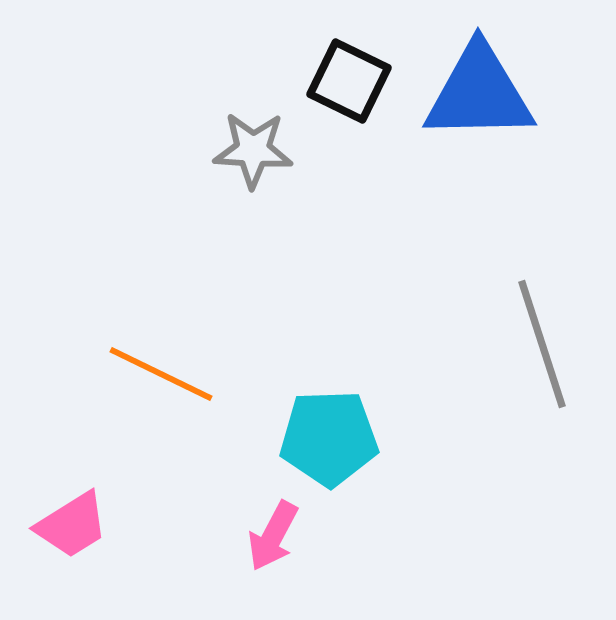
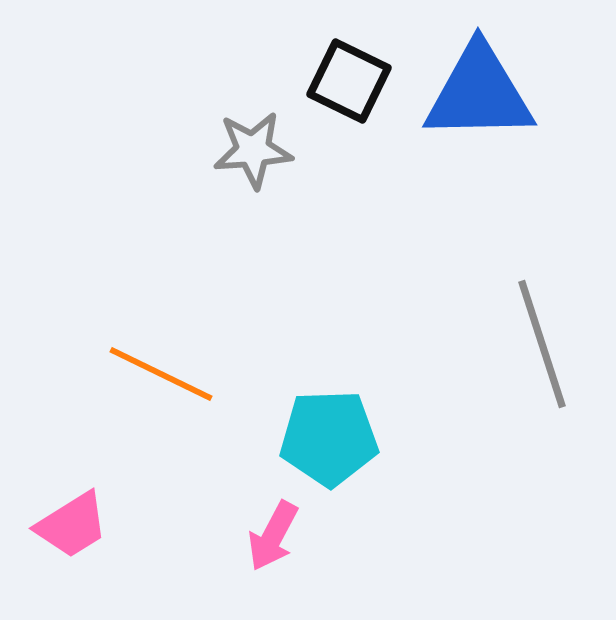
gray star: rotated 8 degrees counterclockwise
